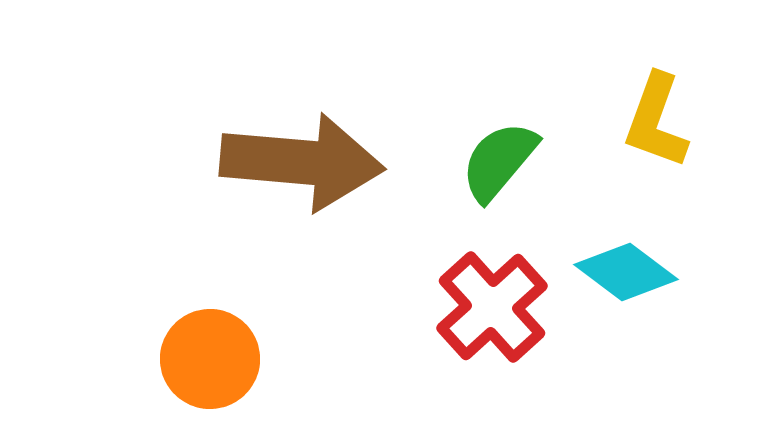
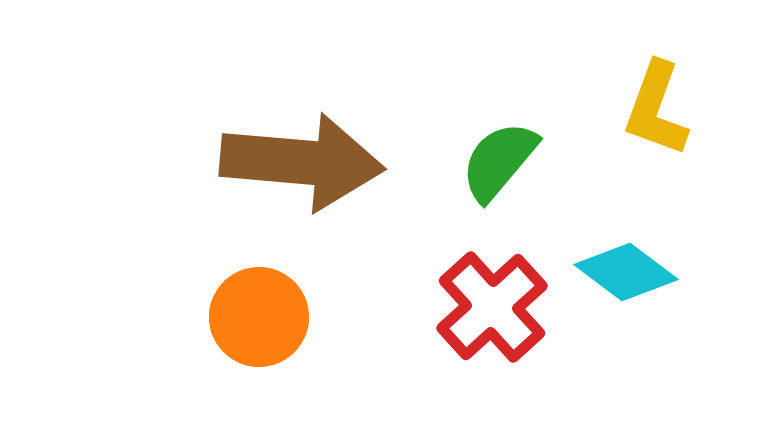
yellow L-shape: moved 12 px up
orange circle: moved 49 px right, 42 px up
